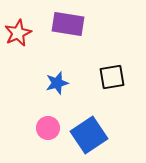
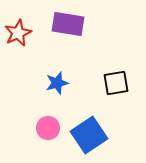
black square: moved 4 px right, 6 px down
